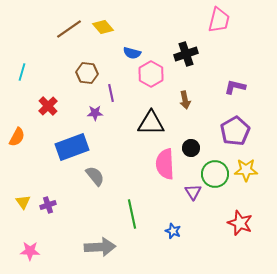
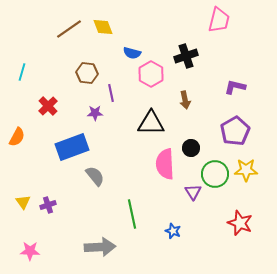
yellow diamond: rotated 20 degrees clockwise
black cross: moved 2 px down
